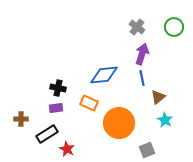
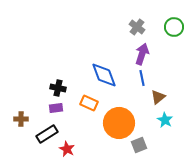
blue diamond: rotated 76 degrees clockwise
gray square: moved 8 px left, 5 px up
